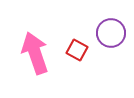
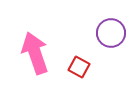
red square: moved 2 px right, 17 px down
